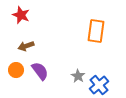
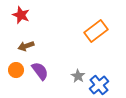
orange rectangle: rotated 45 degrees clockwise
